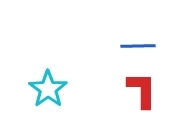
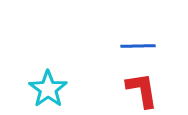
red L-shape: rotated 9 degrees counterclockwise
